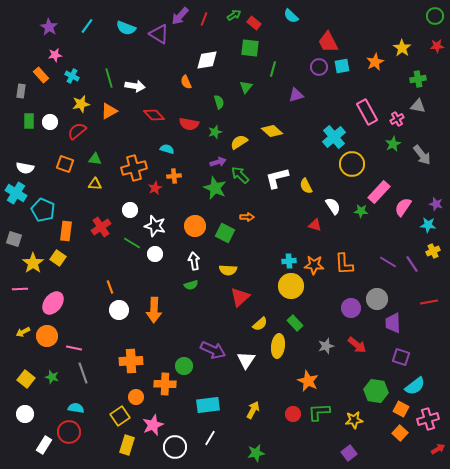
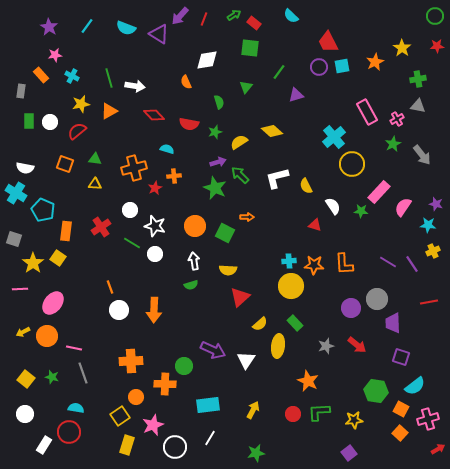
green line at (273, 69): moved 6 px right, 3 px down; rotated 21 degrees clockwise
